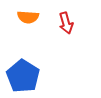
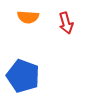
blue pentagon: rotated 12 degrees counterclockwise
